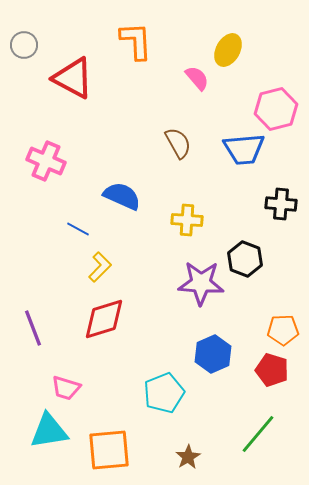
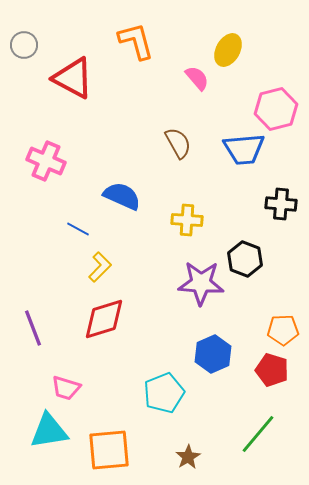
orange L-shape: rotated 12 degrees counterclockwise
